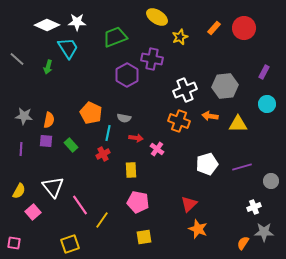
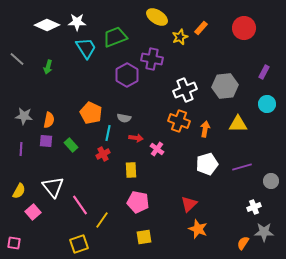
orange rectangle at (214, 28): moved 13 px left
cyan trapezoid at (68, 48): moved 18 px right
orange arrow at (210, 116): moved 5 px left, 13 px down; rotated 91 degrees clockwise
yellow square at (70, 244): moved 9 px right
